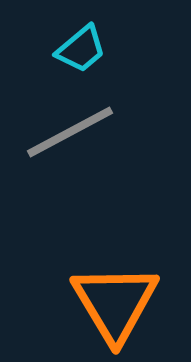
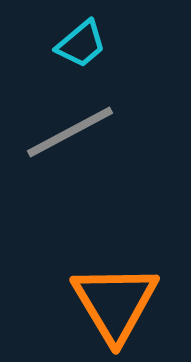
cyan trapezoid: moved 5 px up
